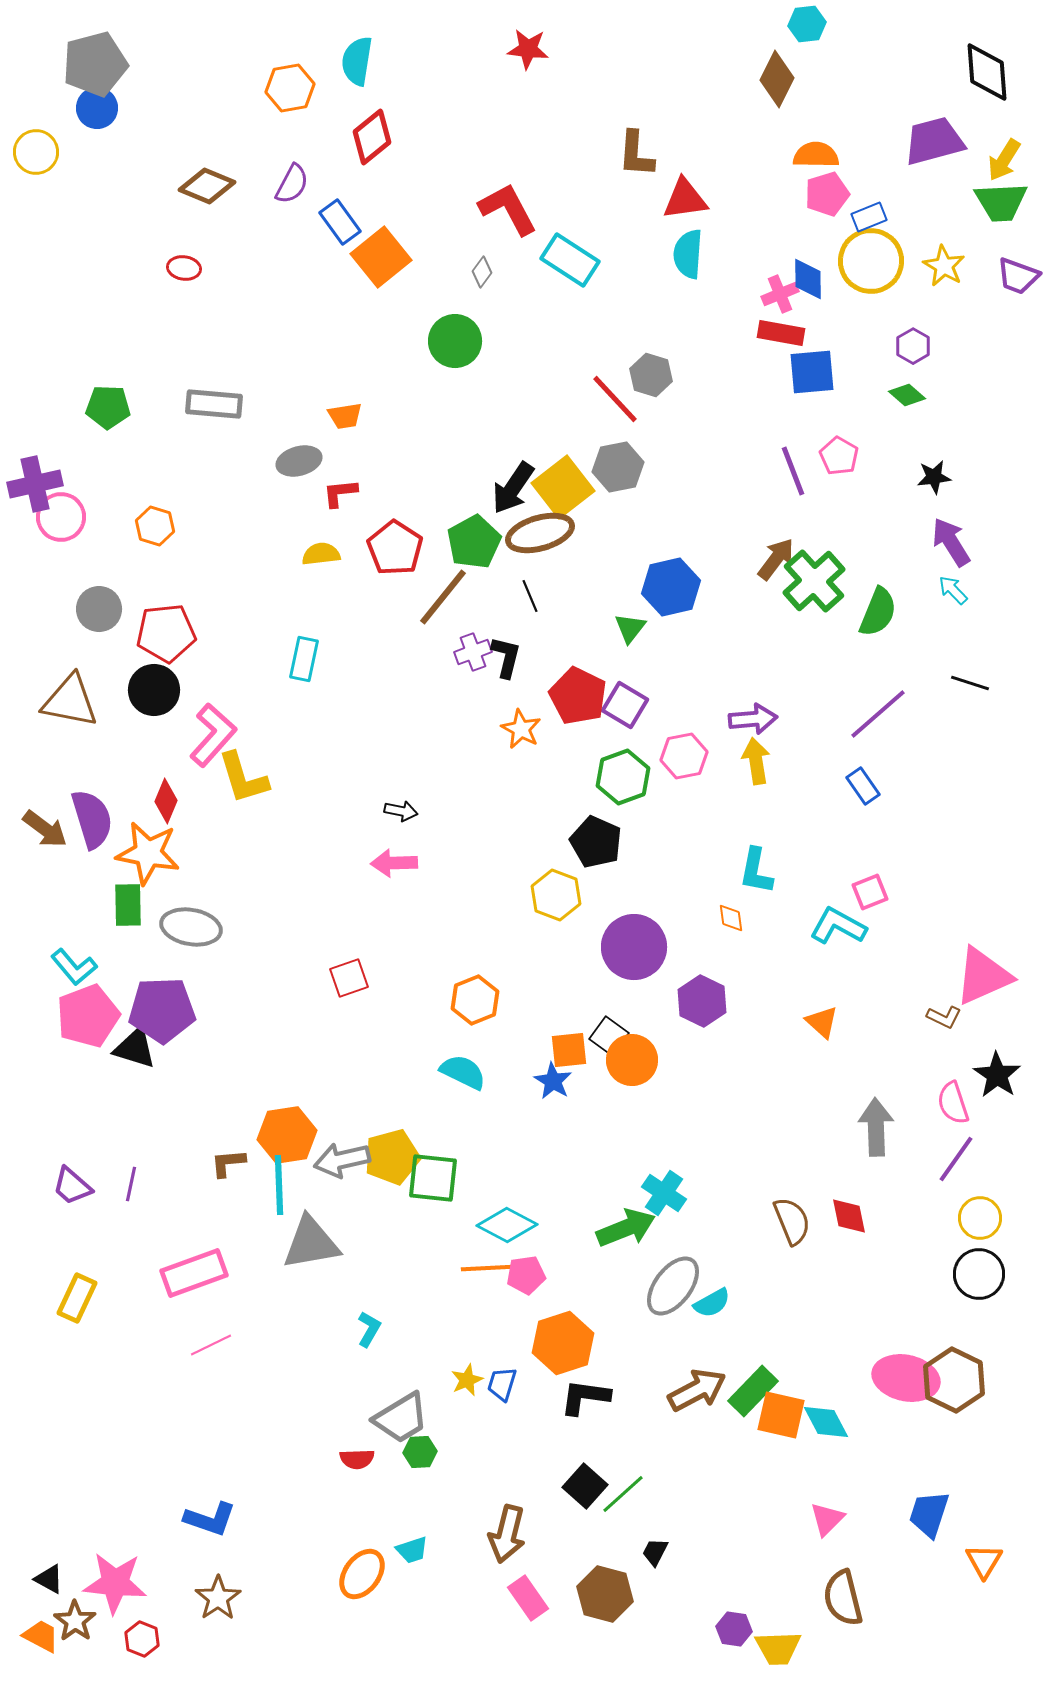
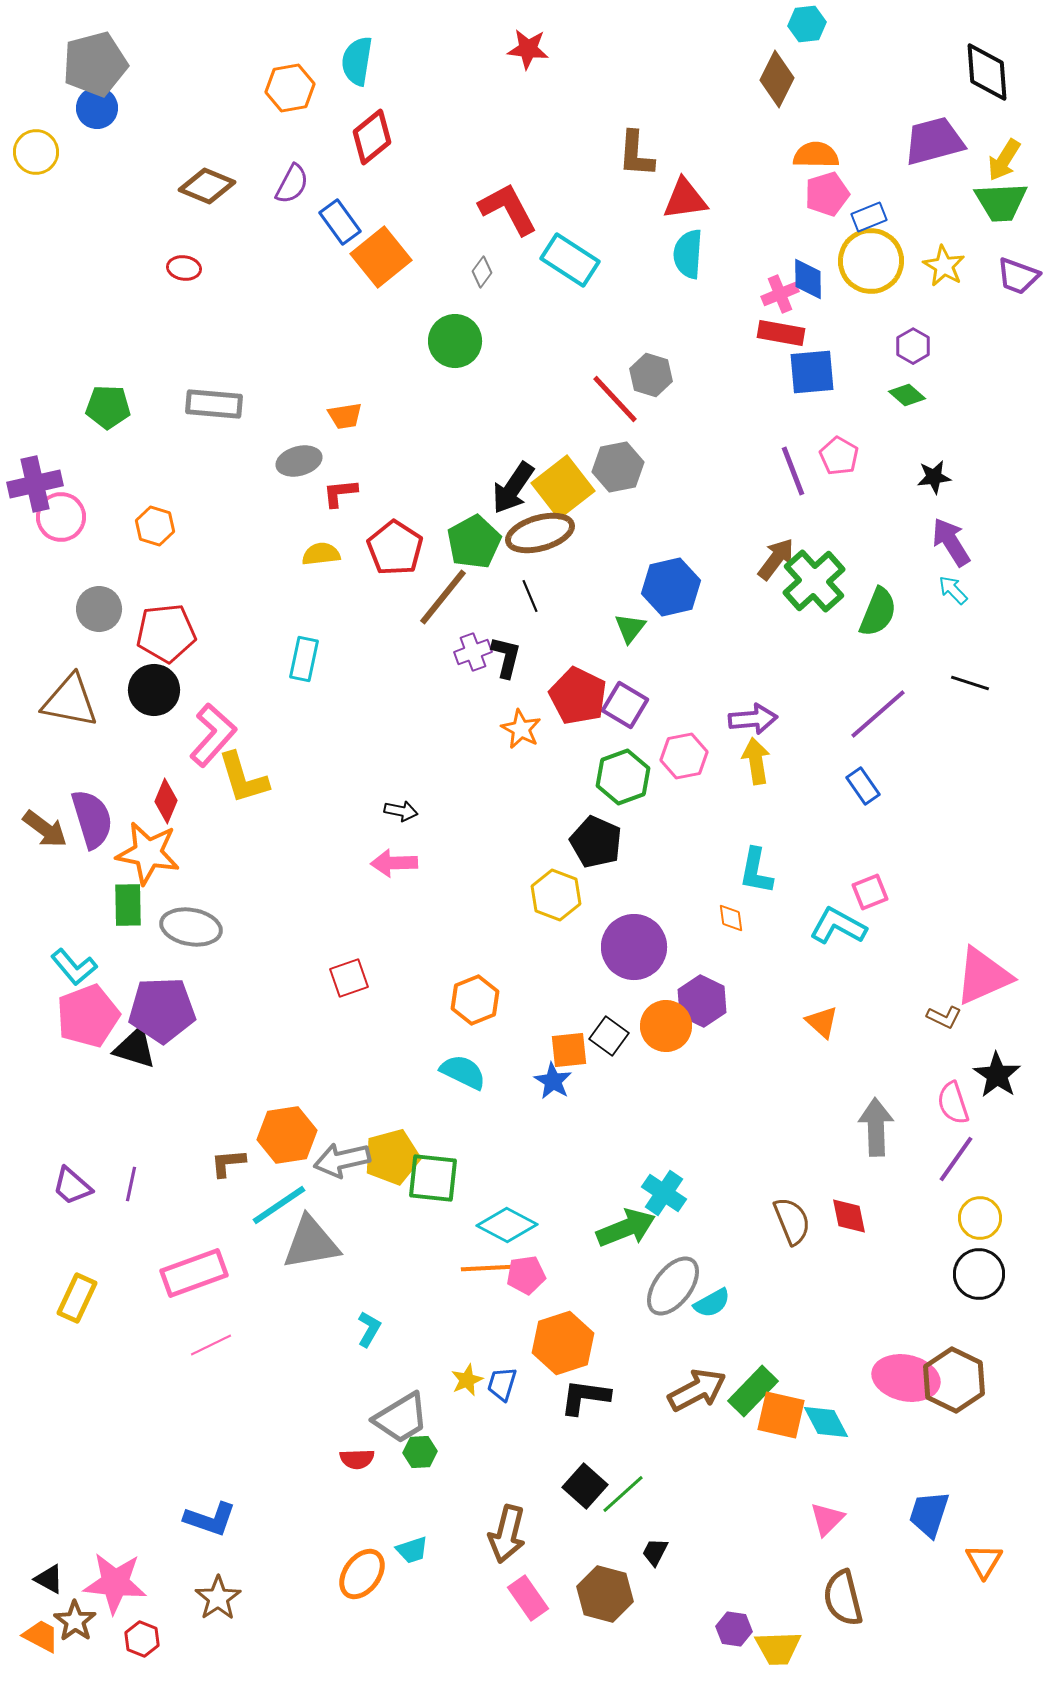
orange circle at (632, 1060): moved 34 px right, 34 px up
cyan line at (279, 1185): moved 20 px down; rotated 58 degrees clockwise
